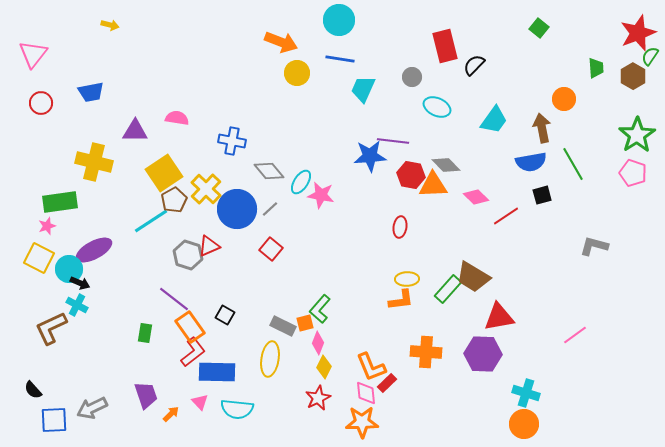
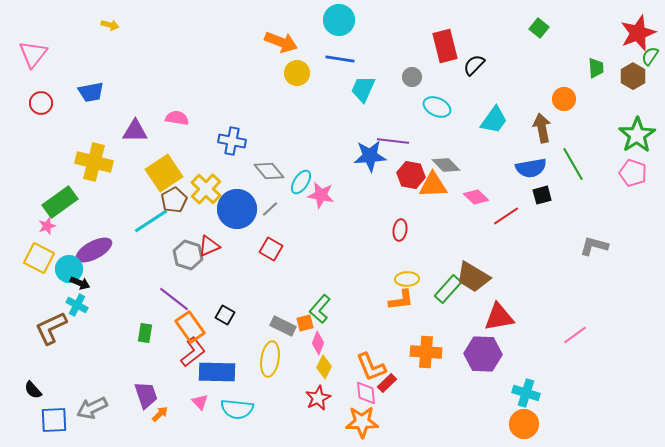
blue semicircle at (531, 162): moved 6 px down
green rectangle at (60, 202): rotated 28 degrees counterclockwise
red ellipse at (400, 227): moved 3 px down
red square at (271, 249): rotated 10 degrees counterclockwise
orange arrow at (171, 414): moved 11 px left
